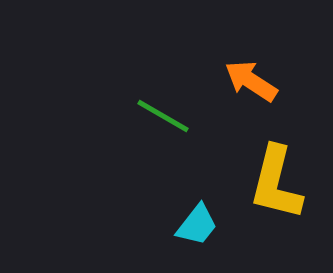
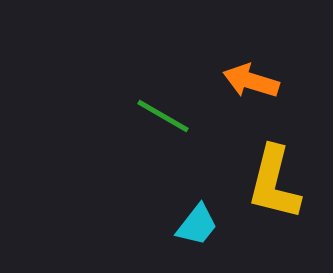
orange arrow: rotated 16 degrees counterclockwise
yellow L-shape: moved 2 px left
